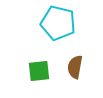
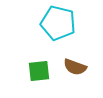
brown semicircle: rotated 80 degrees counterclockwise
